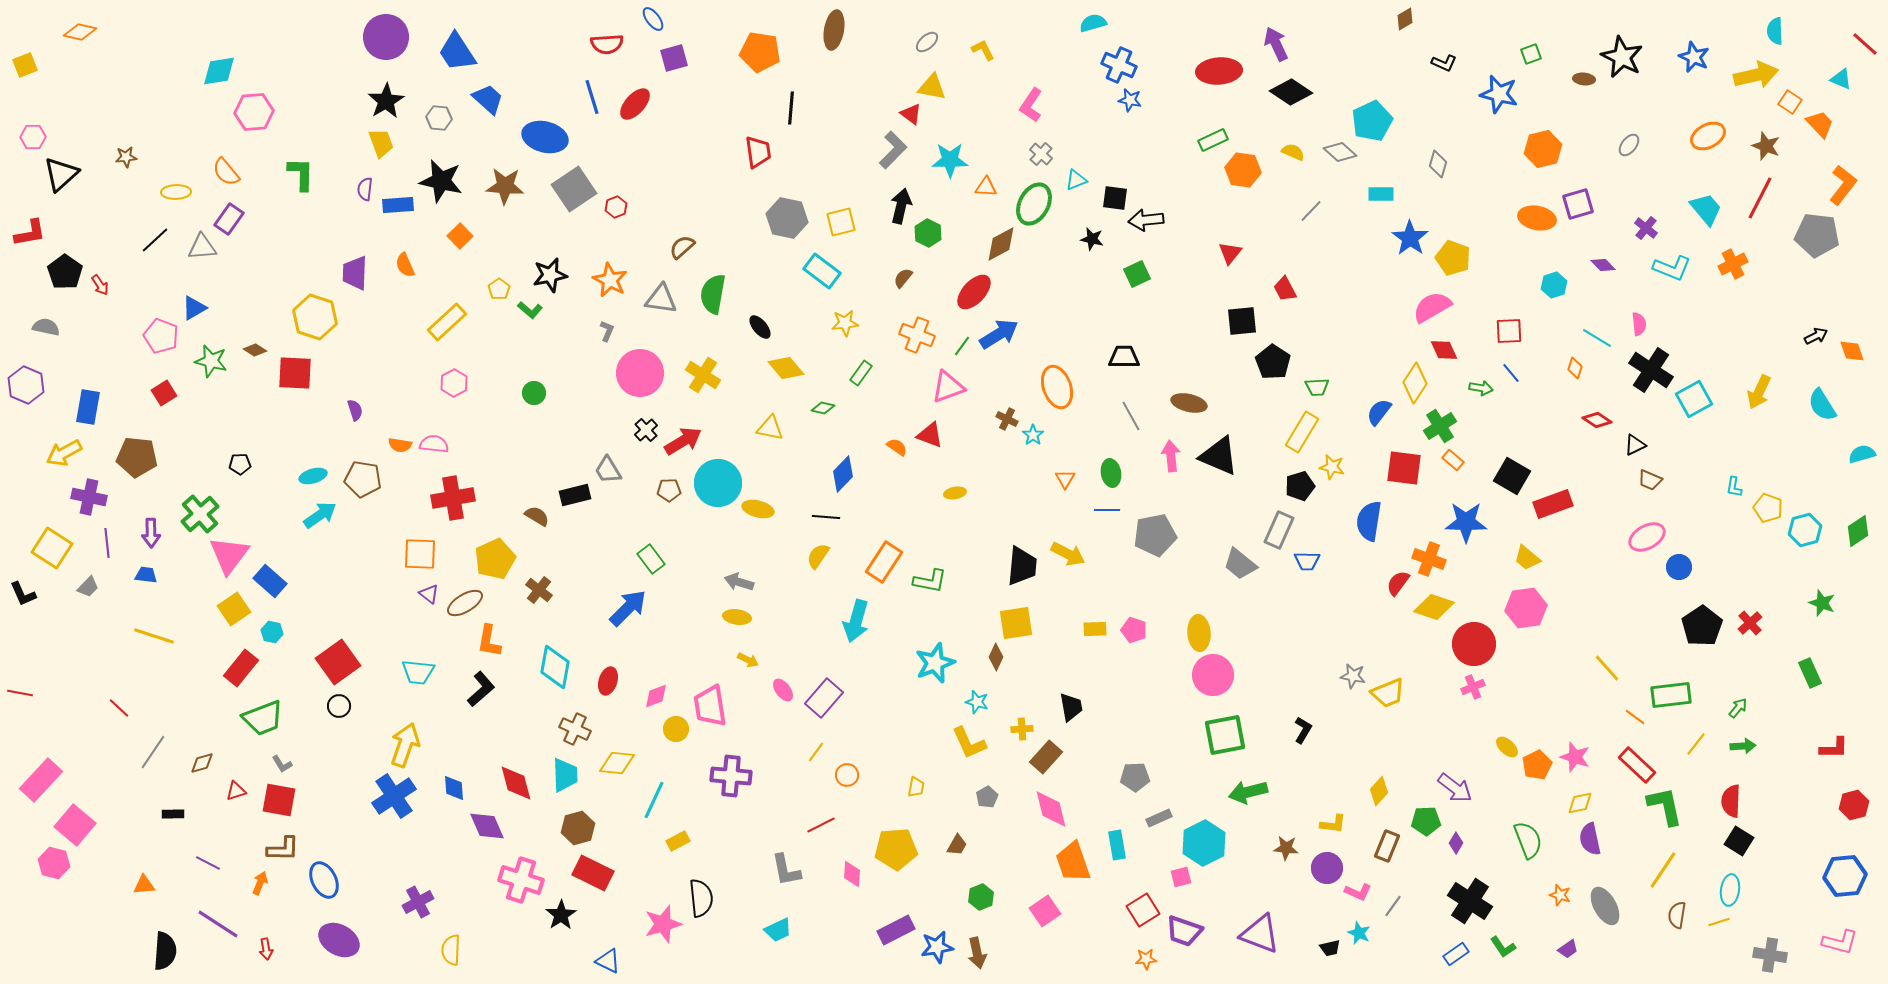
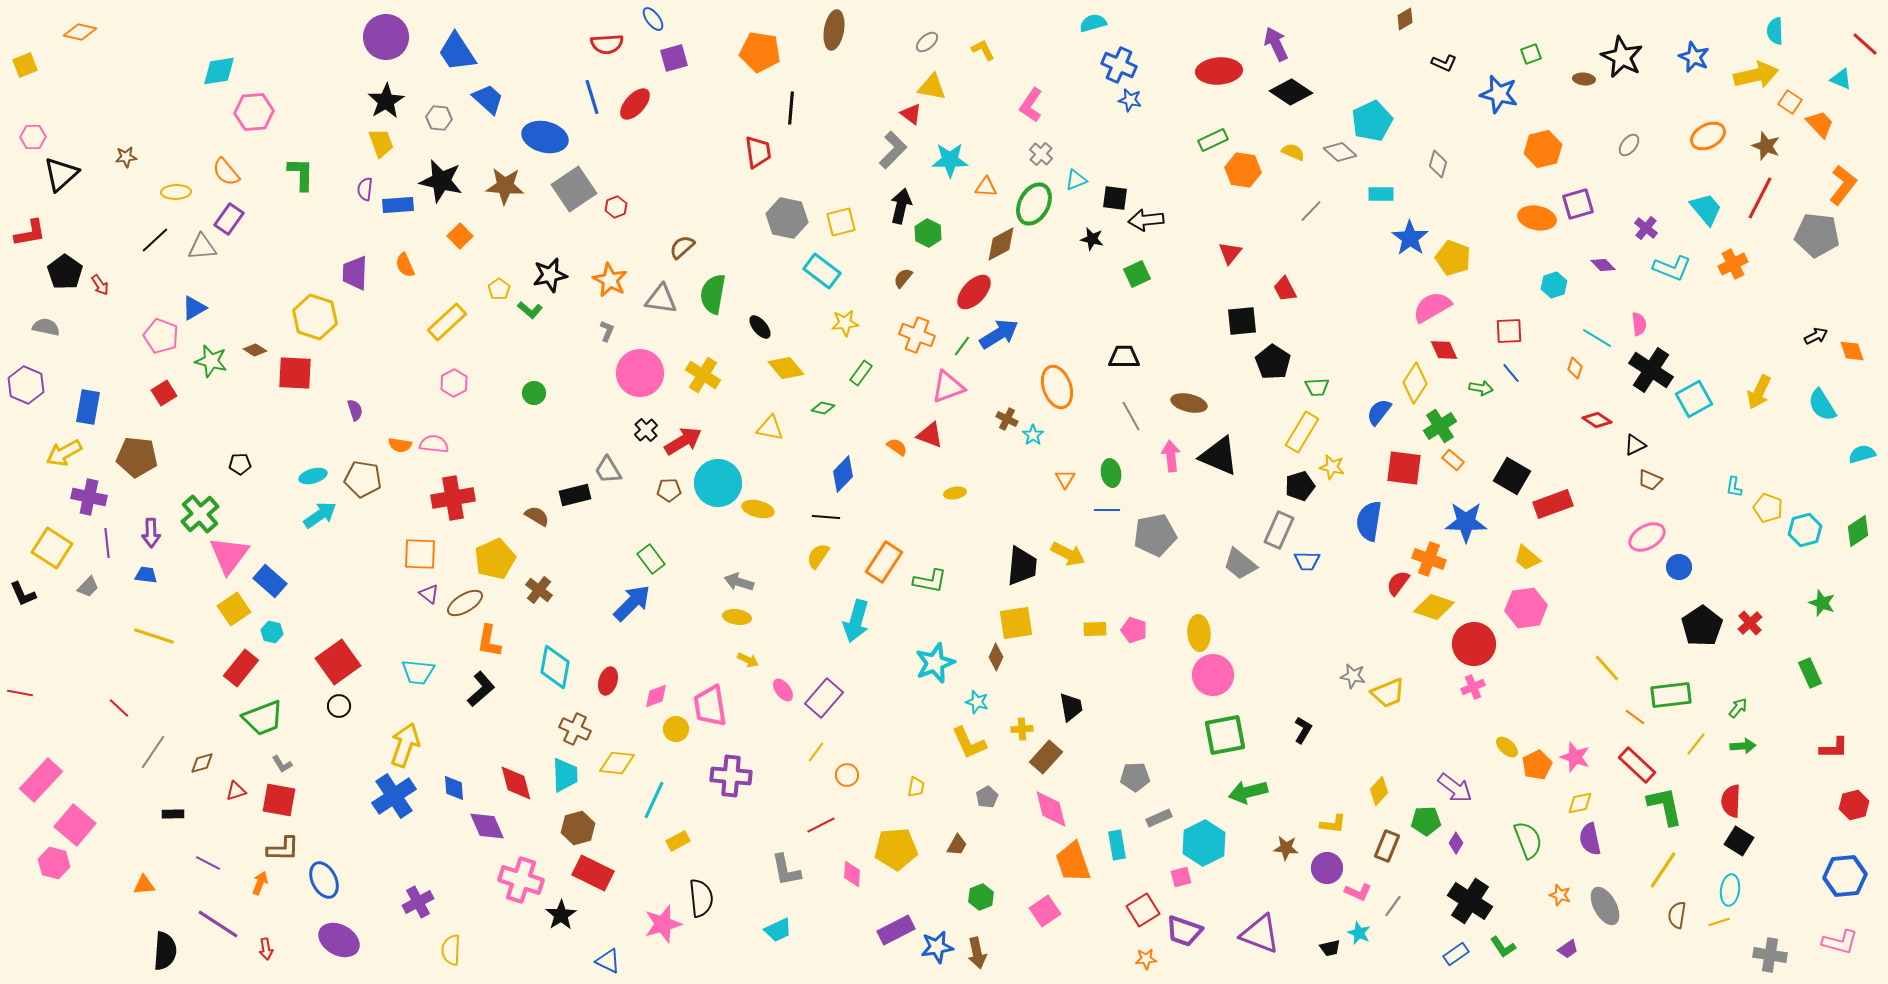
blue arrow at (628, 608): moved 4 px right, 5 px up
